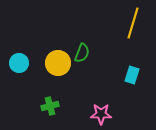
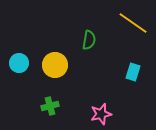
yellow line: rotated 72 degrees counterclockwise
green semicircle: moved 7 px right, 13 px up; rotated 12 degrees counterclockwise
yellow circle: moved 3 px left, 2 px down
cyan rectangle: moved 1 px right, 3 px up
pink star: rotated 15 degrees counterclockwise
